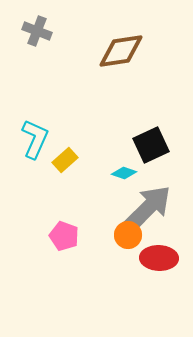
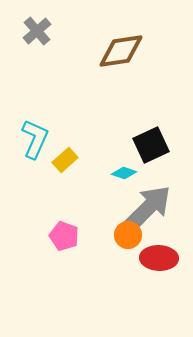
gray cross: rotated 28 degrees clockwise
